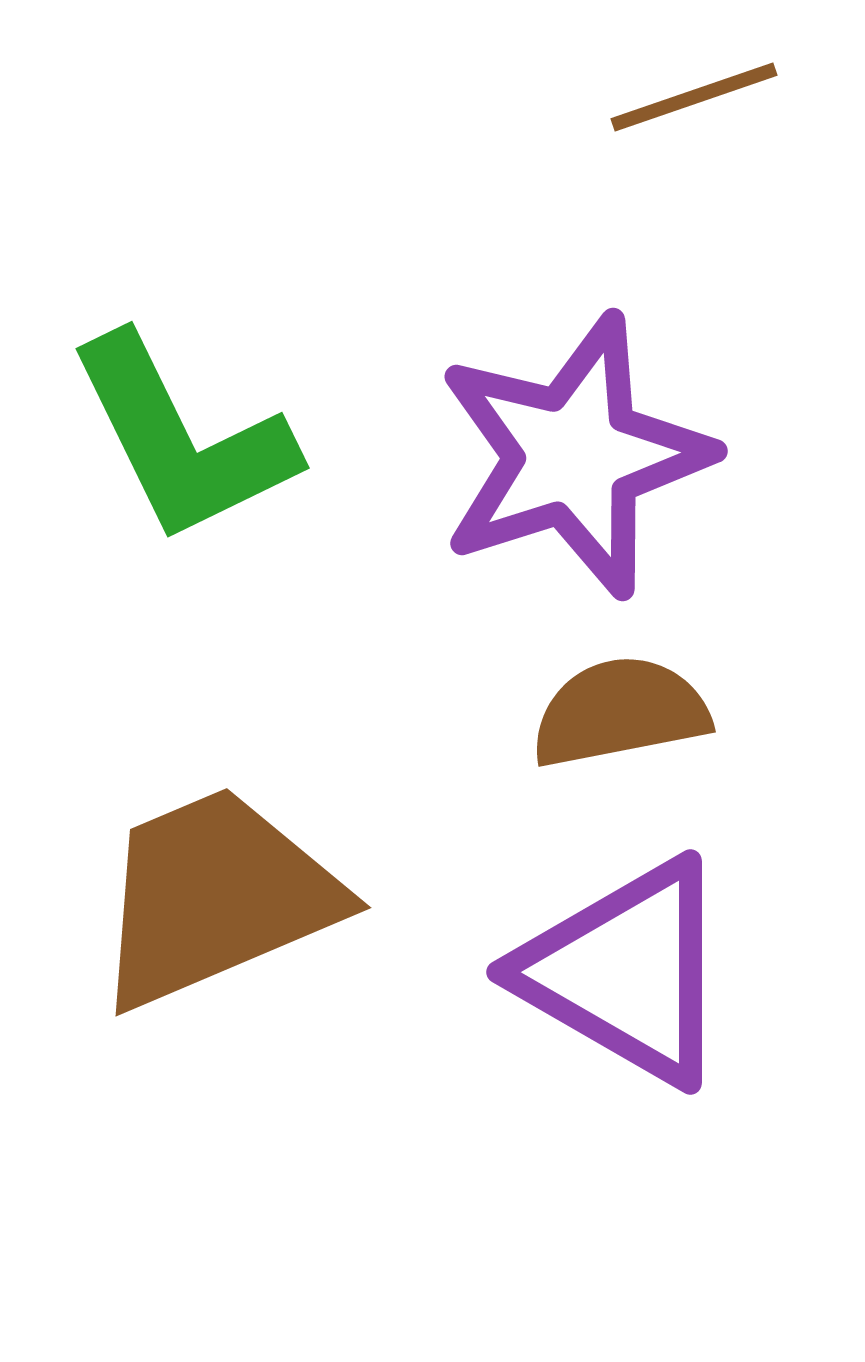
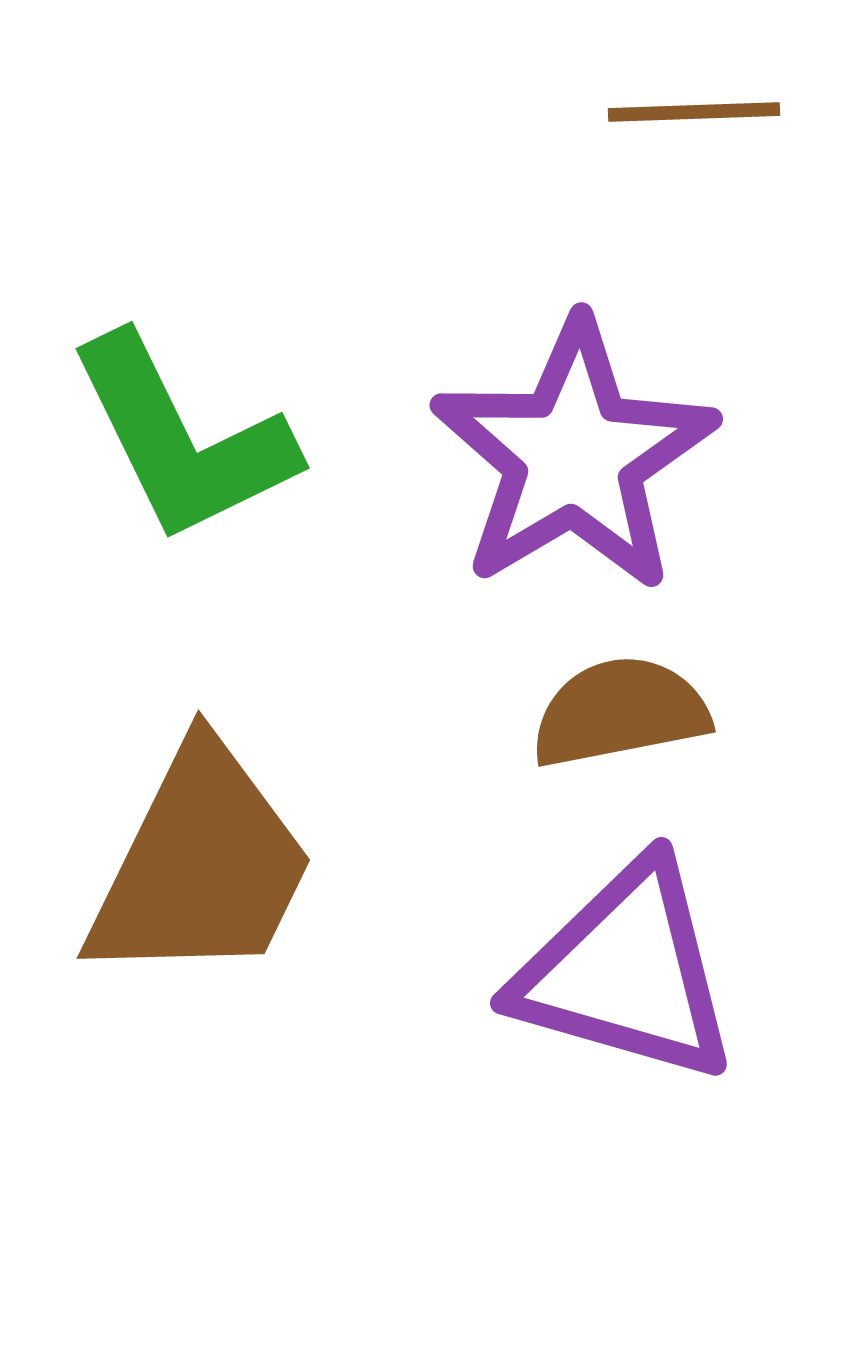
brown line: moved 15 px down; rotated 17 degrees clockwise
purple star: rotated 13 degrees counterclockwise
brown trapezoid: moved 15 px left, 32 px up; rotated 139 degrees clockwise
purple triangle: rotated 14 degrees counterclockwise
